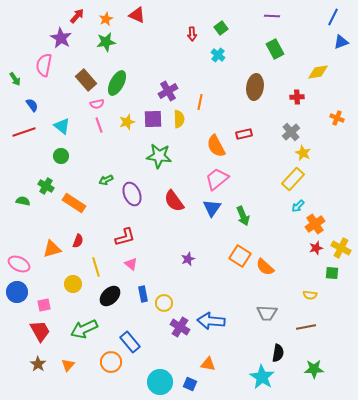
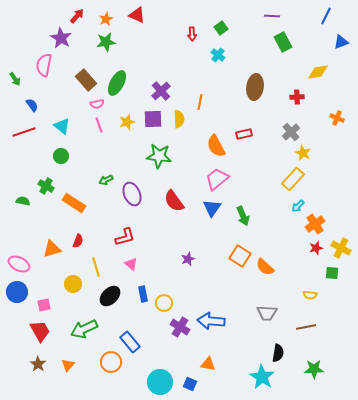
blue line at (333, 17): moved 7 px left, 1 px up
green rectangle at (275, 49): moved 8 px right, 7 px up
purple cross at (168, 91): moved 7 px left; rotated 12 degrees counterclockwise
